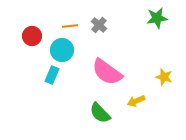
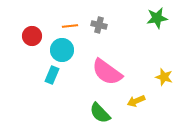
gray cross: rotated 28 degrees counterclockwise
